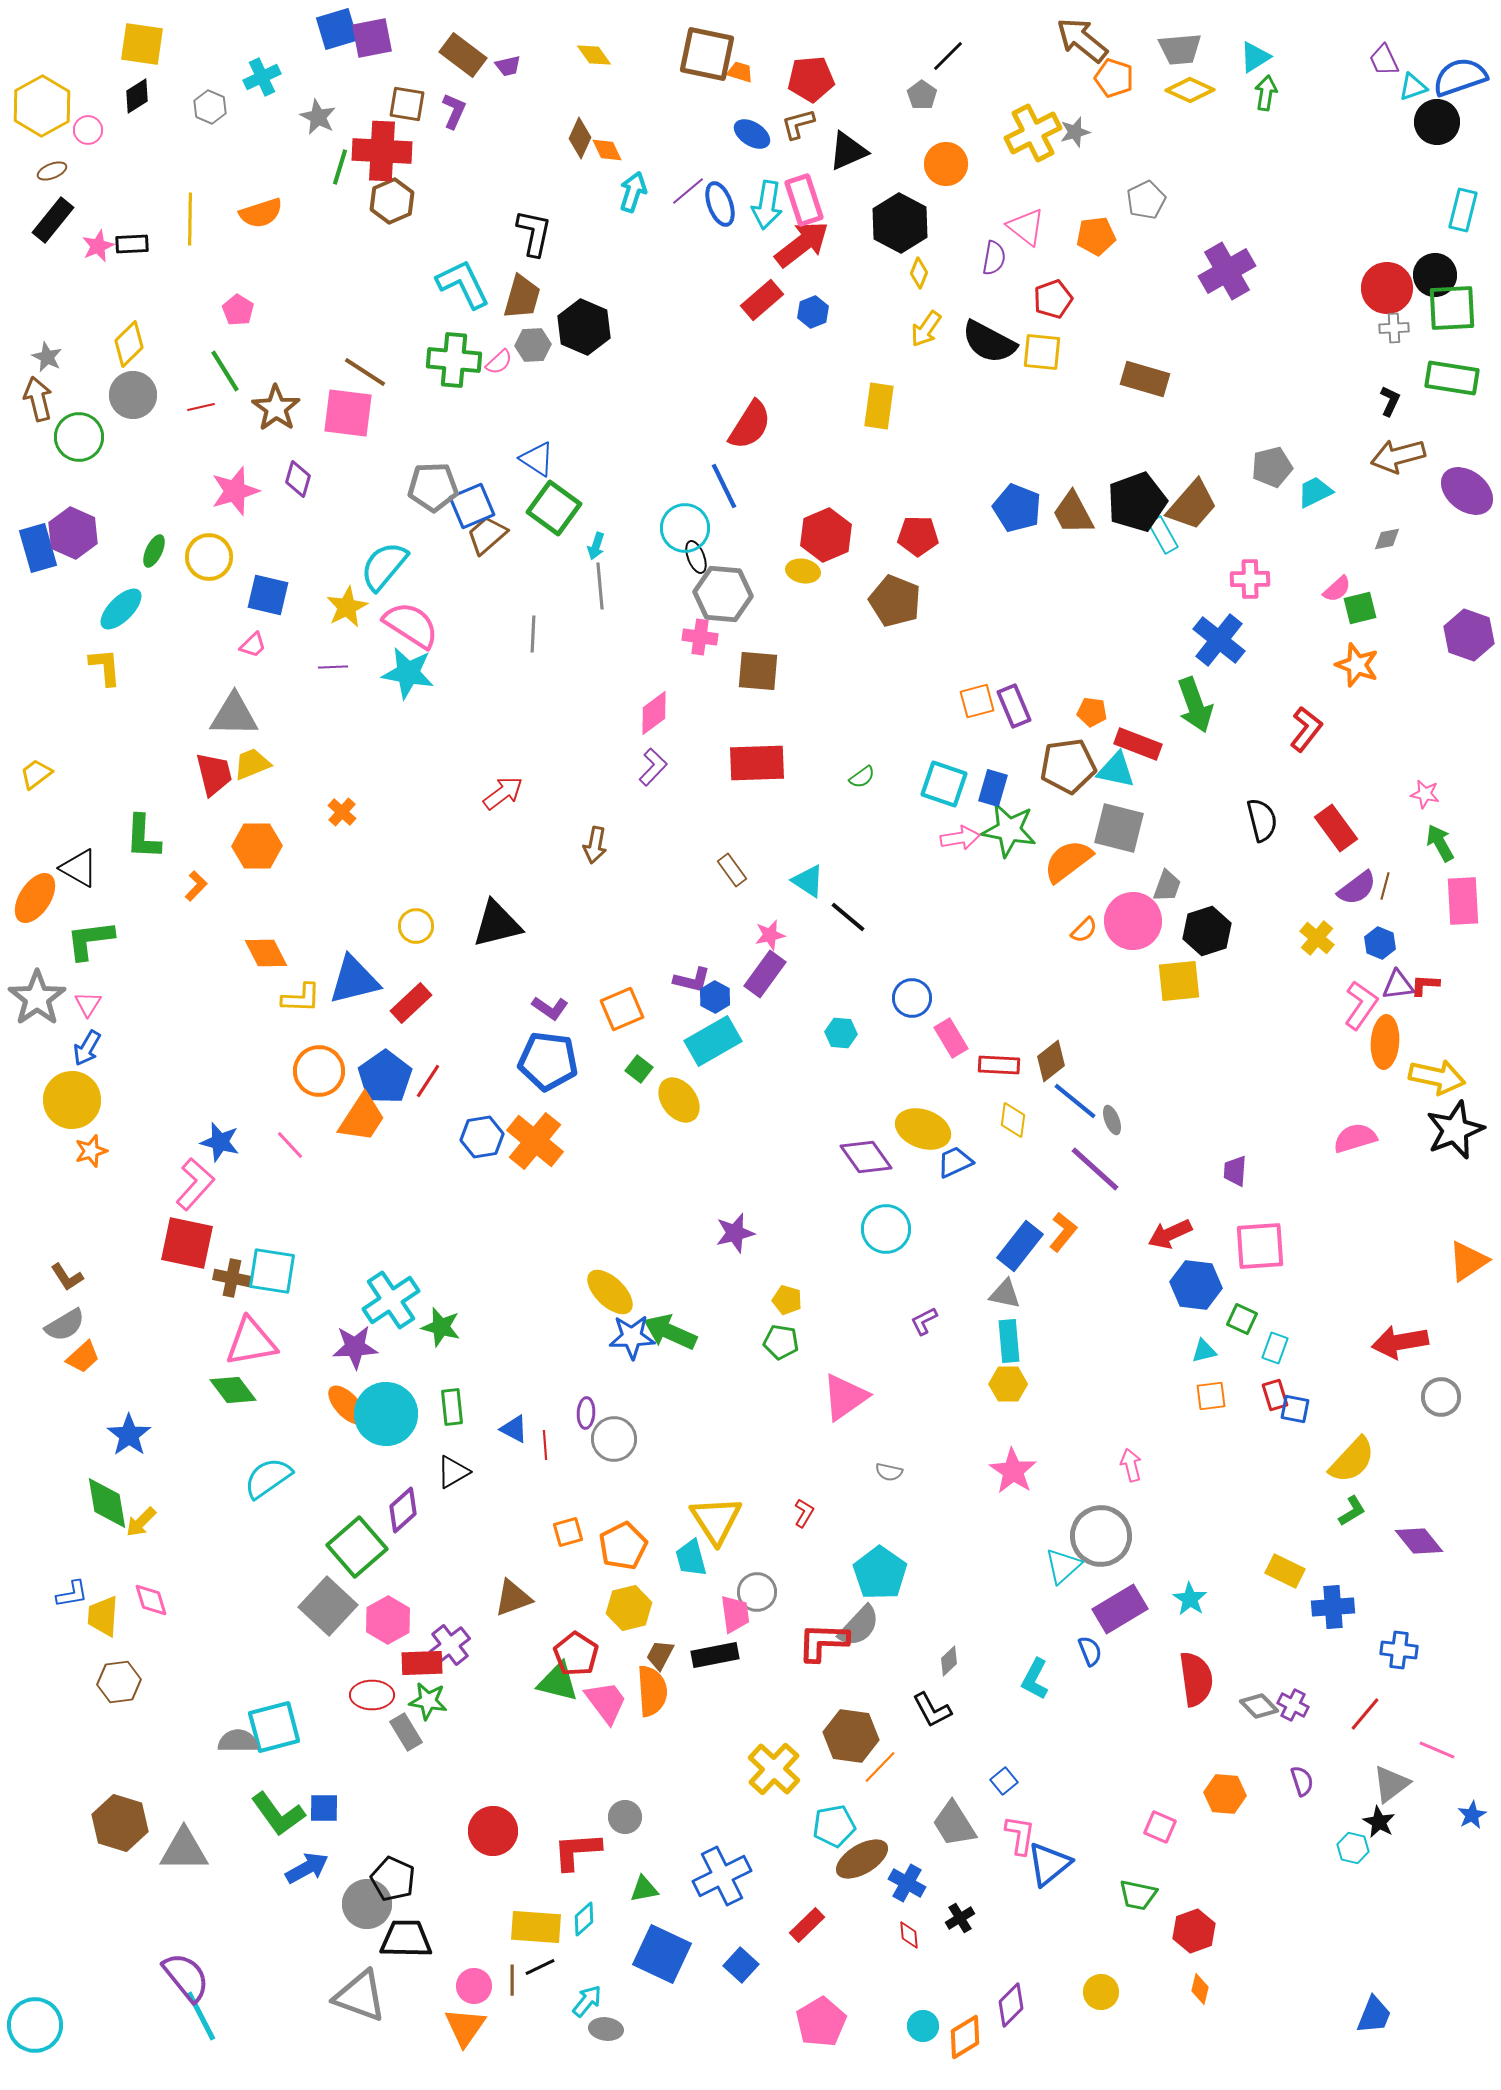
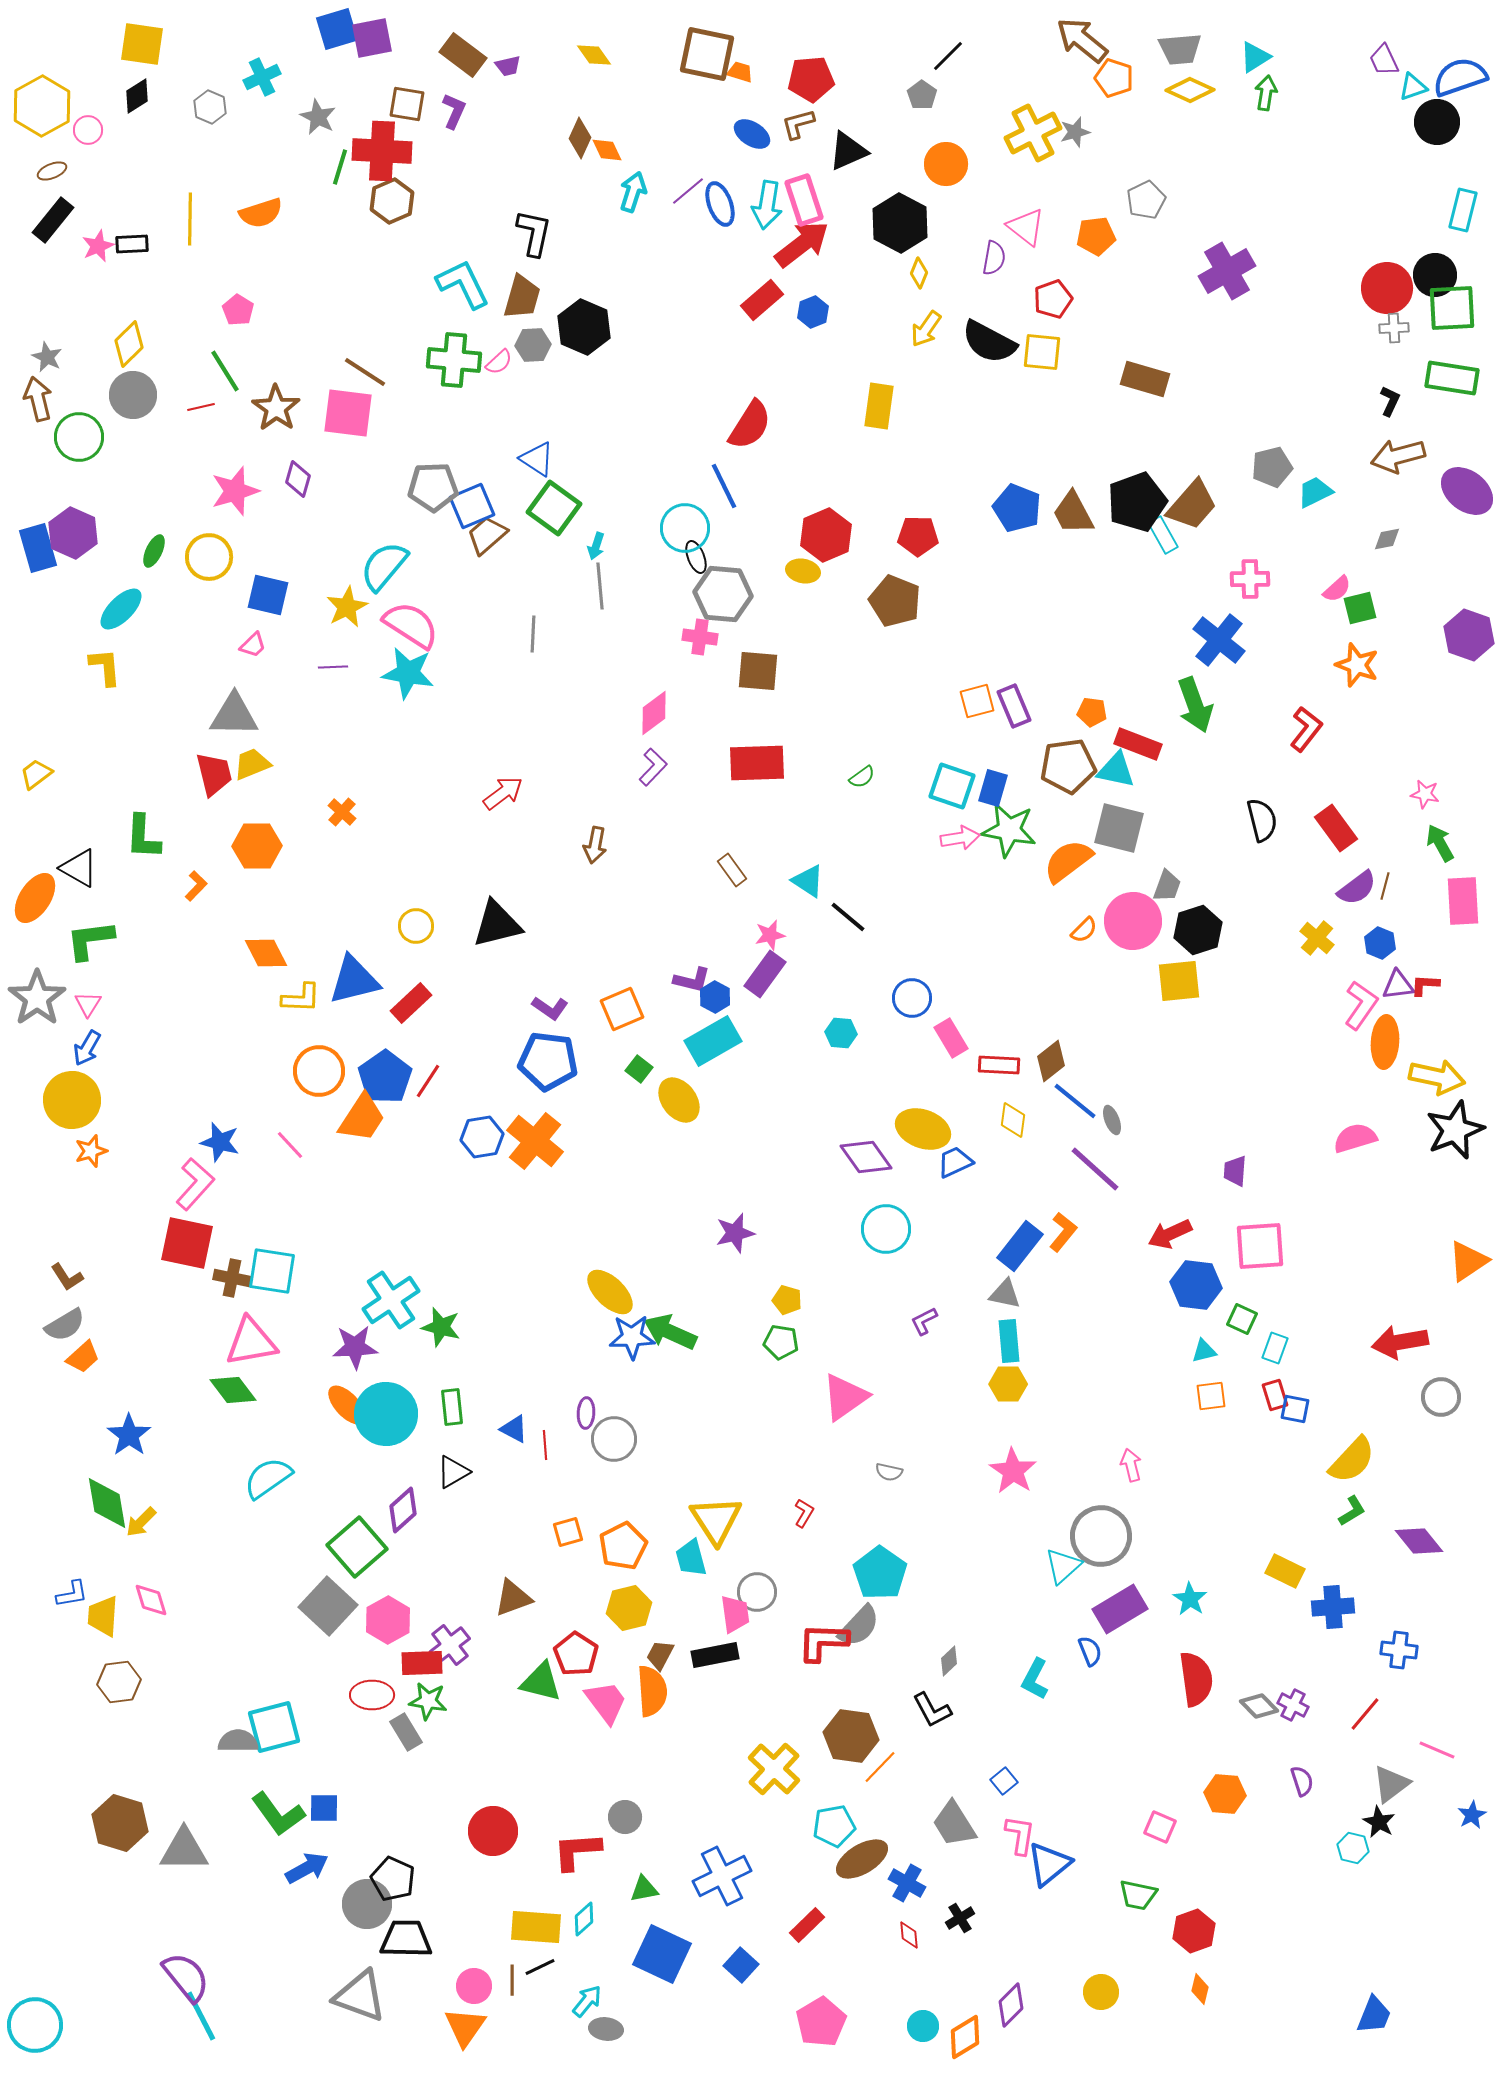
cyan square at (944, 784): moved 8 px right, 2 px down
black hexagon at (1207, 931): moved 9 px left, 1 px up
green triangle at (558, 1682): moved 17 px left
